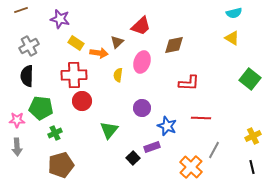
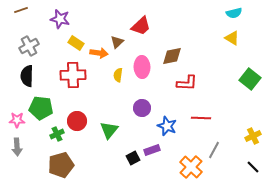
brown diamond: moved 2 px left, 11 px down
pink ellipse: moved 5 px down; rotated 20 degrees counterclockwise
red cross: moved 1 px left
red L-shape: moved 2 px left
red circle: moved 5 px left, 20 px down
green cross: moved 2 px right, 1 px down
purple rectangle: moved 3 px down
black square: rotated 16 degrees clockwise
black line: moved 1 px right; rotated 32 degrees counterclockwise
